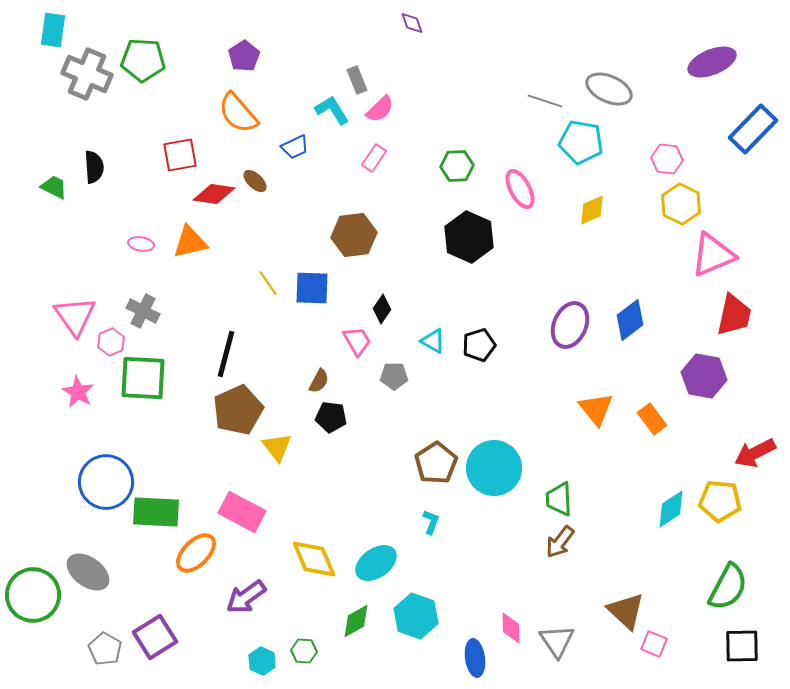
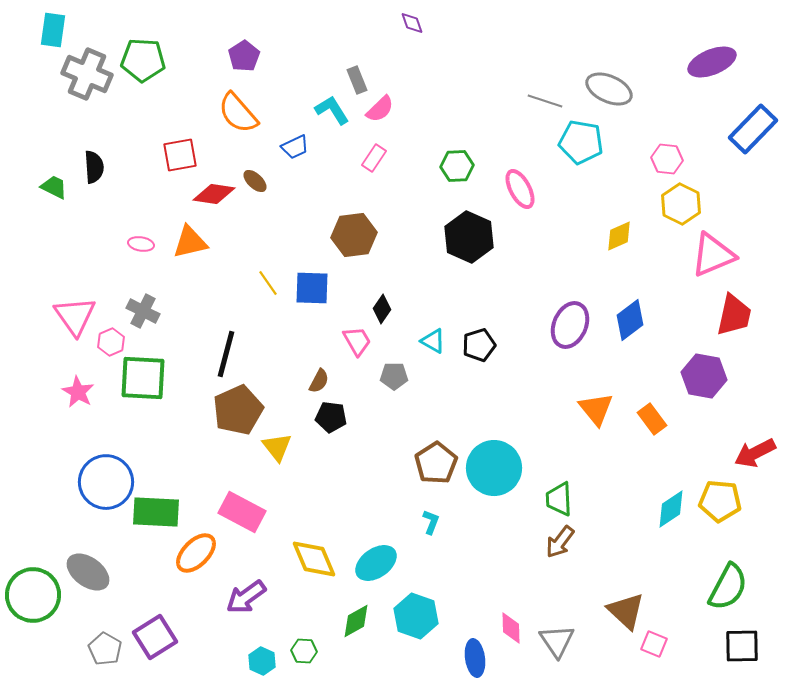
yellow diamond at (592, 210): moved 27 px right, 26 px down
